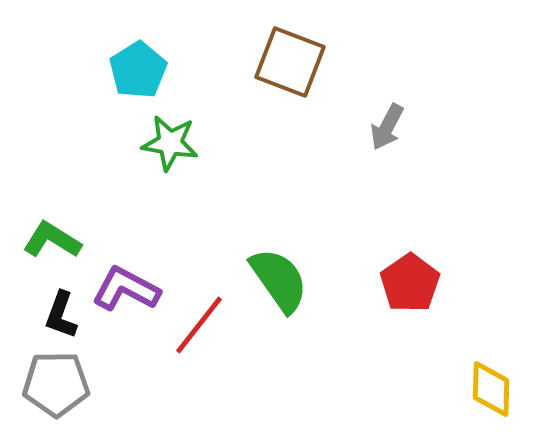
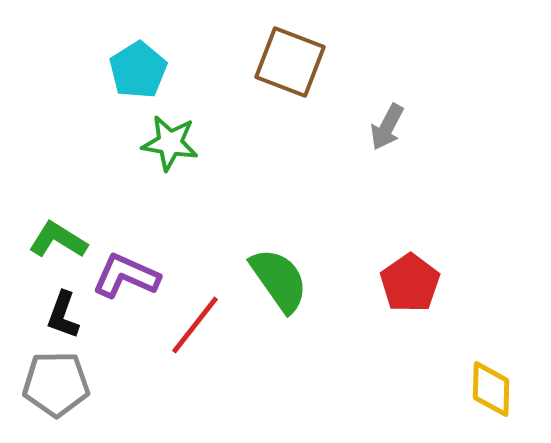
green L-shape: moved 6 px right
purple L-shape: moved 13 px up; rotated 4 degrees counterclockwise
black L-shape: moved 2 px right
red line: moved 4 px left
